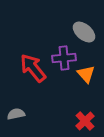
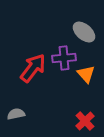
red arrow: rotated 76 degrees clockwise
